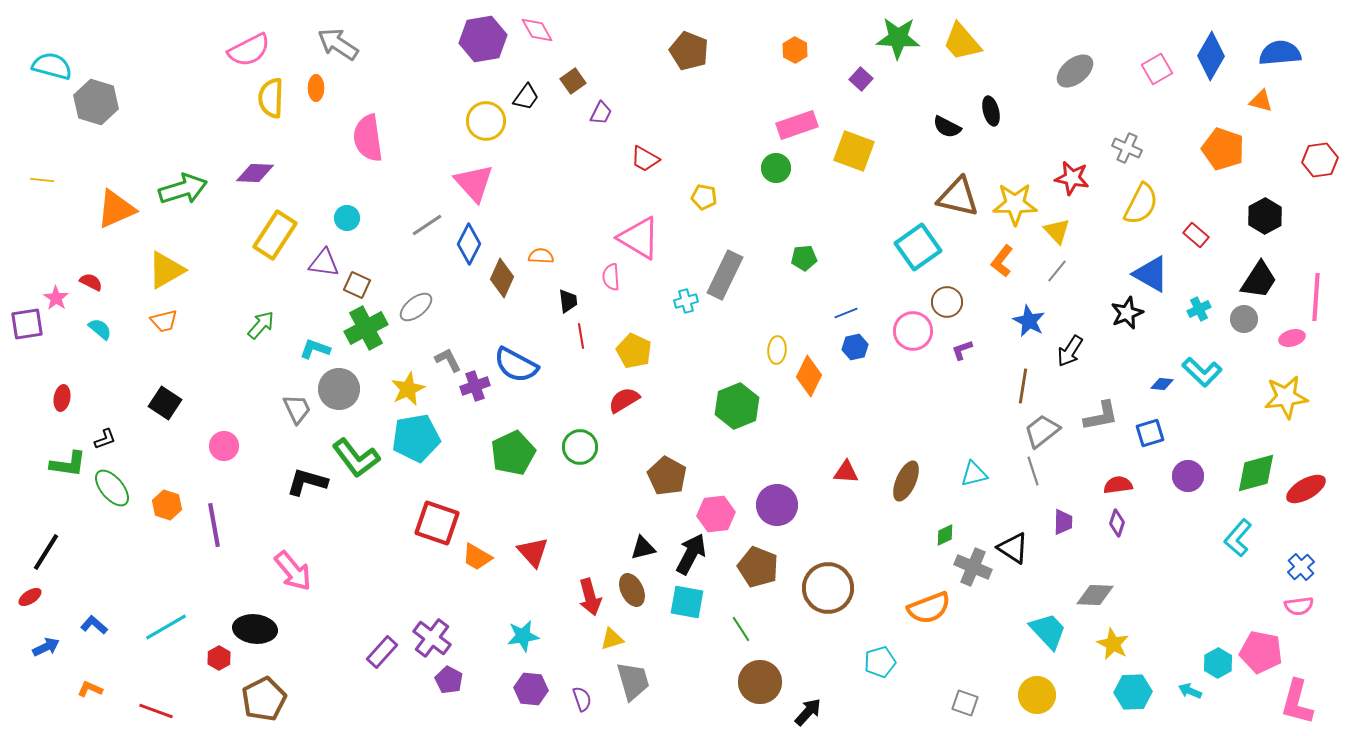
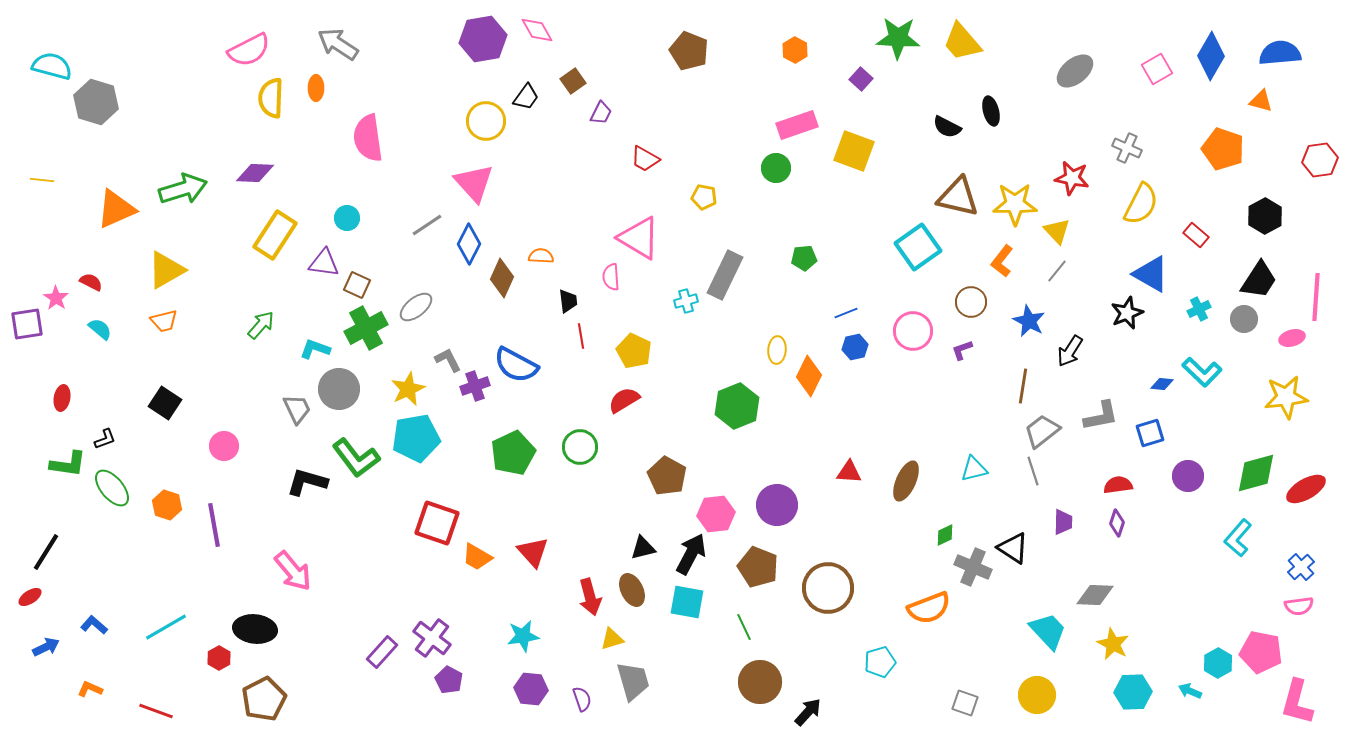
brown circle at (947, 302): moved 24 px right
red triangle at (846, 472): moved 3 px right
cyan triangle at (974, 474): moved 5 px up
green line at (741, 629): moved 3 px right, 2 px up; rotated 8 degrees clockwise
